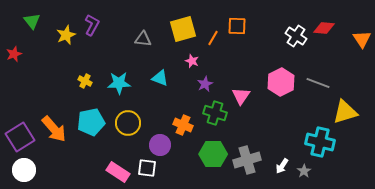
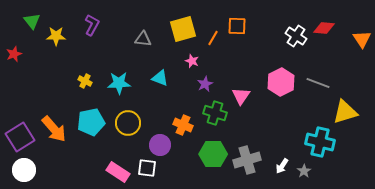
yellow star: moved 10 px left, 1 px down; rotated 24 degrees clockwise
